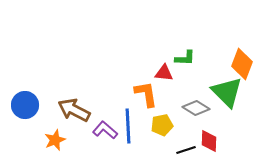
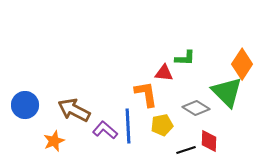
orange diamond: rotated 12 degrees clockwise
orange star: moved 1 px left, 1 px down
